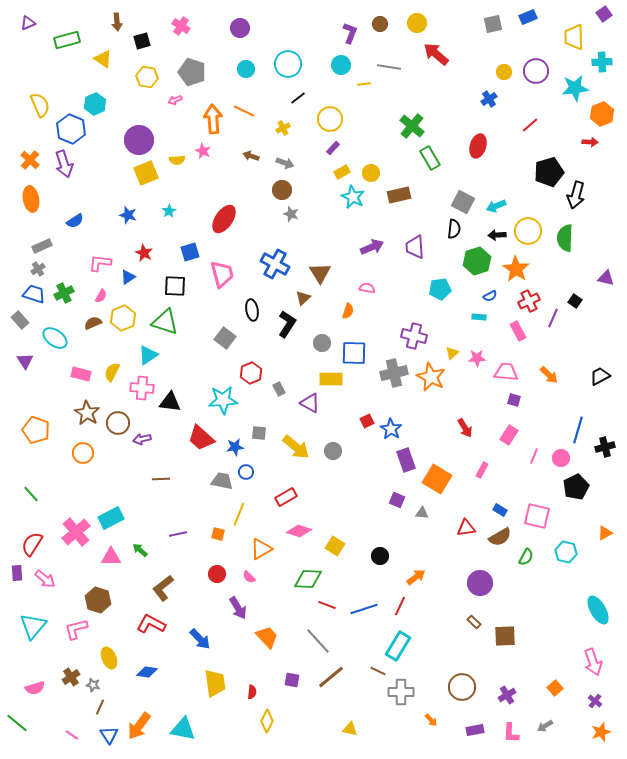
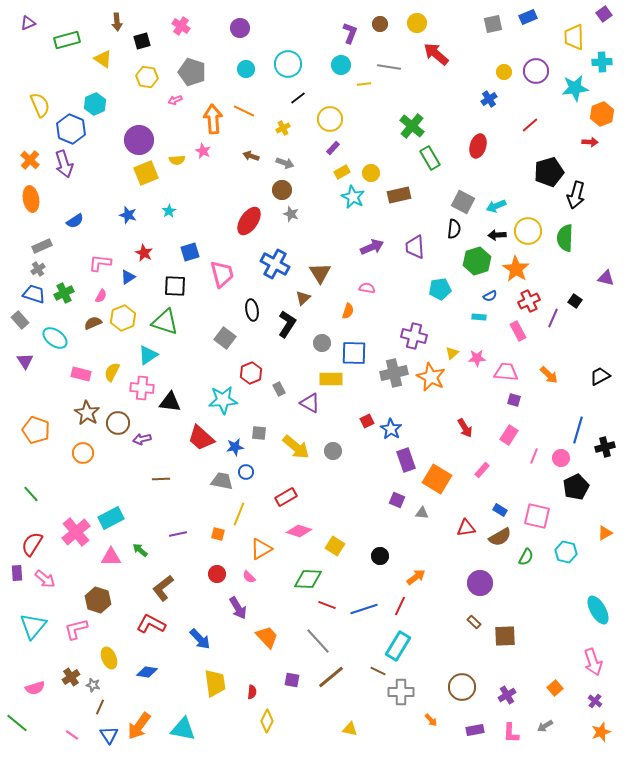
red ellipse at (224, 219): moved 25 px right, 2 px down
pink rectangle at (482, 470): rotated 14 degrees clockwise
